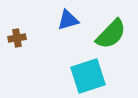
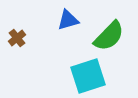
green semicircle: moved 2 px left, 2 px down
brown cross: rotated 30 degrees counterclockwise
